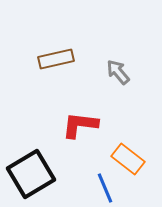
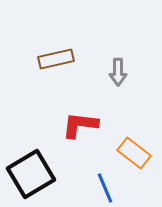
gray arrow: rotated 140 degrees counterclockwise
orange rectangle: moved 6 px right, 6 px up
